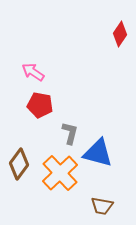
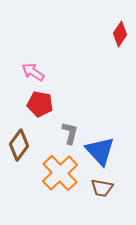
red pentagon: moved 1 px up
blue triangle: moved 2 px right, 2 px up; rotated 32 degrees clockwise
brown diamond: moved 19 px up
brown trapezoid: moved 18 px up
